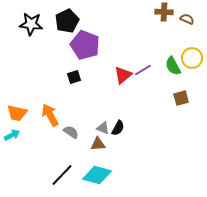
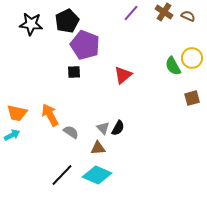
brown cross: rotated 30 degrees clockwise
brown semicircle: moved 1 px right, 3 px up
purple line: moved 12 px left, 57 px up; rotated 18 degrees counterclockwise
black square: moved 5 px up; rotated 16 degrees clockwise
brown square: moved 11 px right
gray triangle: rotated 24 degrees clockwise
brown triangle: moved 4 px down
cyan diamond: rotated 8 degrees clockwise
